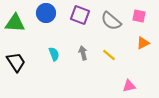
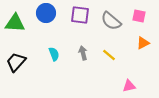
purple square: rotated 12 degrees counterclockwise
black trapezoid: rotated 105 degrees counterclockwise
